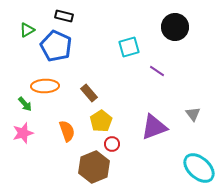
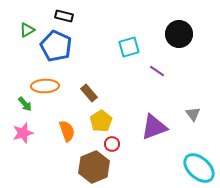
black circle: moved 4 px right, 7 px down
